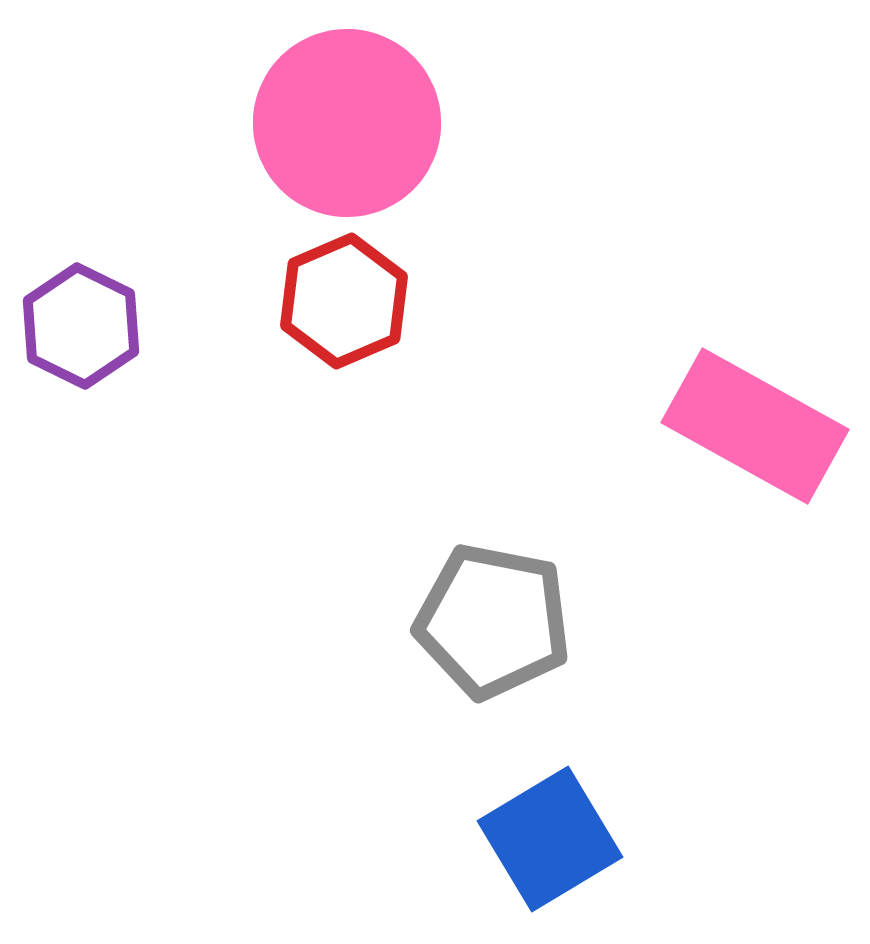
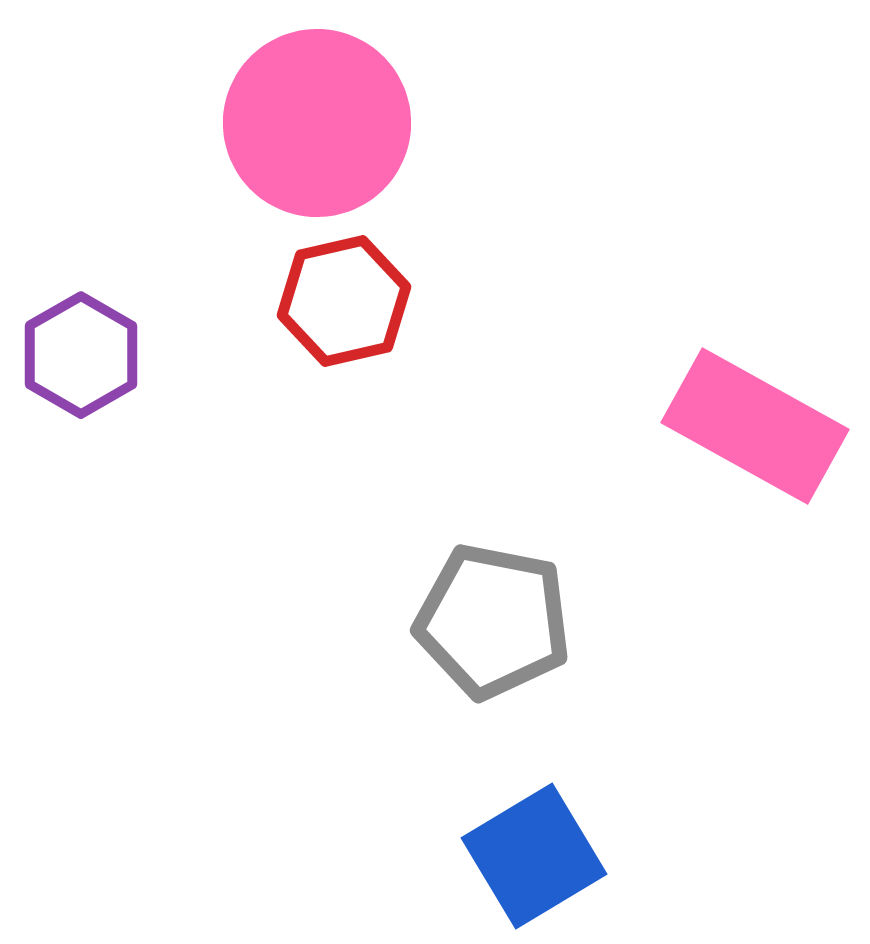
pink circle: moved 30 px left
red hexagon: rotated 10 degrees clockwise
purple hexagon: moved 29 px down; rotated 4 degrees clockwise
blue square: moved 16 px left, 17 px down
